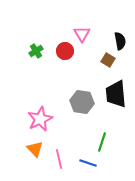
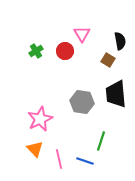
green line: moved 1 px left, 1 px up
blue line: moved 3 px left, 2 px up
